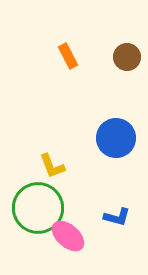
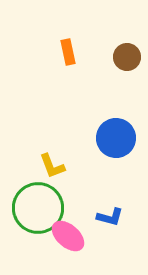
orange rectangle: moved 4 px up; rotated 15 degrees clockwise
blue L-shape: moved 7 px left
